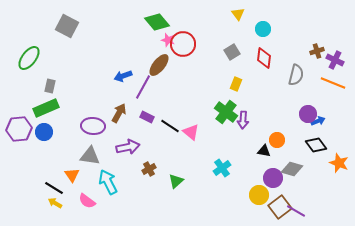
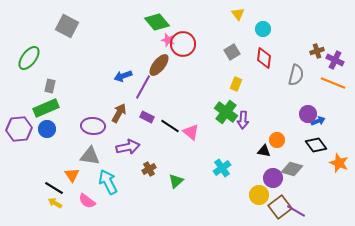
blue circle at (44, 132): moved 3 px right, 3 px up
